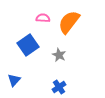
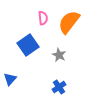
pink semicircle: rotated 80 degrees clockwise
blue triangle: moved 4 px left, 1 px up
